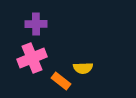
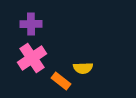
purple cross: moved 5 px left
pink cross: rotated 12 degrees counterclockwise
